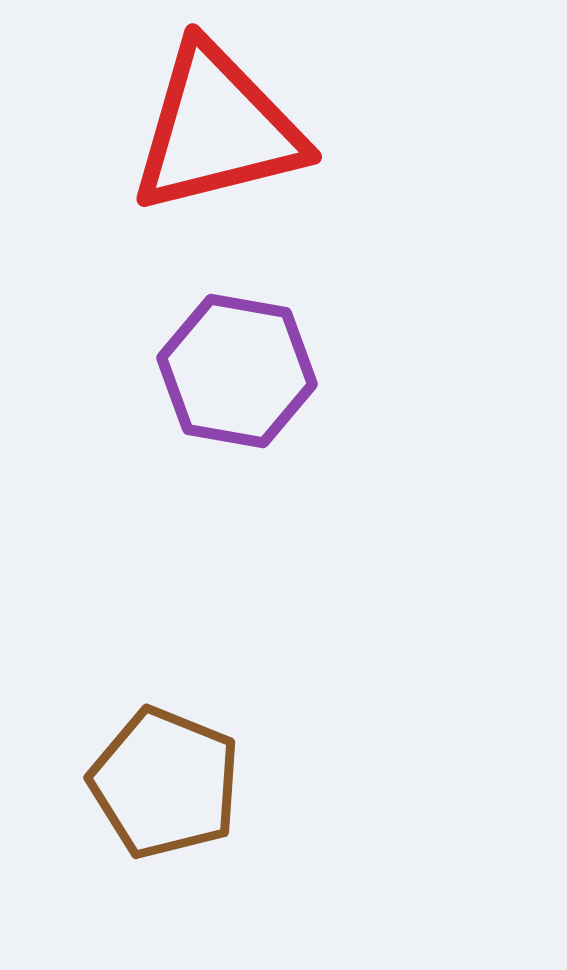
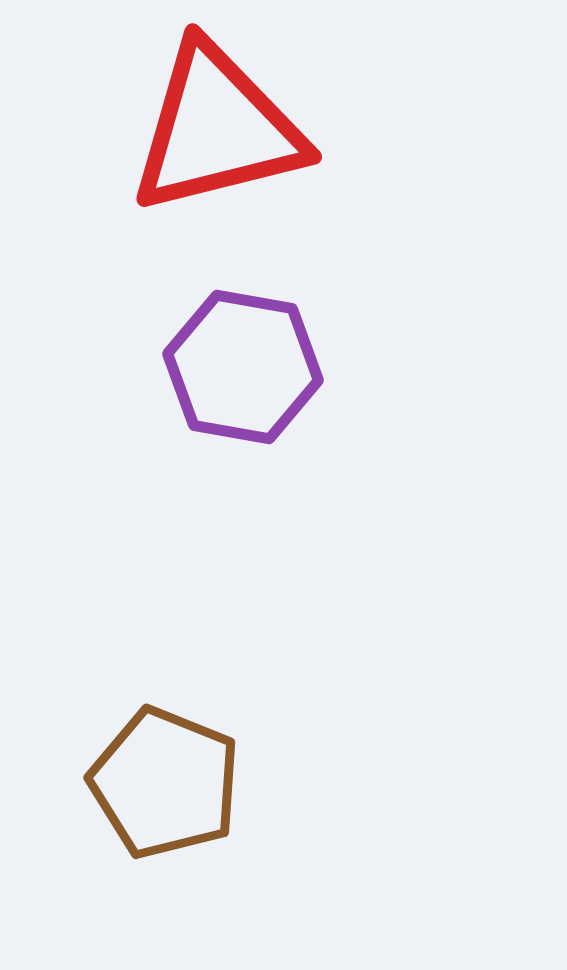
purple hexagon: moved 6 px right, 4 px up
